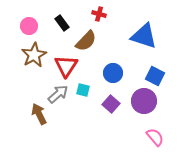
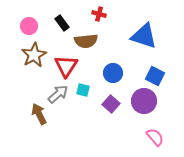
brown semicircle: rotated 40 degrees clockwise
